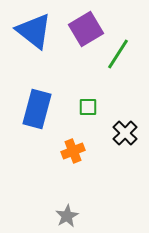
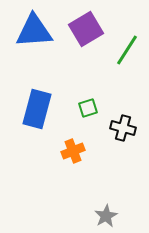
blue triangle: rotated 42 degrees counterclockwise
green line: moved 9 px right, 4 px up
green square: moved 1 px down; rotated 18 degrees counterclockwise
black cross: moved 2 px left, 5 px up; rotated 30 degrees counterclockwise
gray star: moved 39 px right
